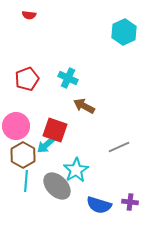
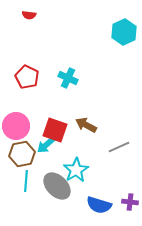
red pentagon: moved 2 px up; rotated 25 degrees counterclockwise
brown arrow: moved 2 px right, 19 px down
brown hexagon: moved 1 px left, 1 px up; rotated 20 degrees clockwise
